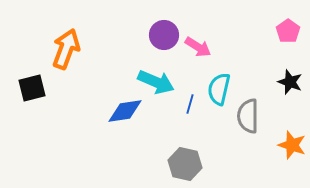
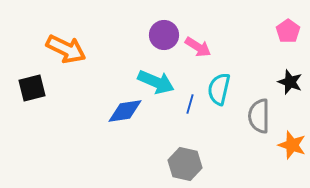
orange arrow: rotated 96 degrees clockwise
gray semicircle: moved 11 px right
